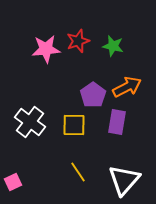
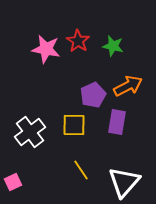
red star: rotated 20 degrees counterclockwise
pink star: rotated 16 degrees clockwise
orange arrow: moved 1 px right, 1 px up
purple pentagon: rotated 10 degrees clockwise
white cross: moved 10 px down; rotated 16 degrees clockwise
yellow line: moved 3 px right, 2 px up
white triangle: moved 2 px down
